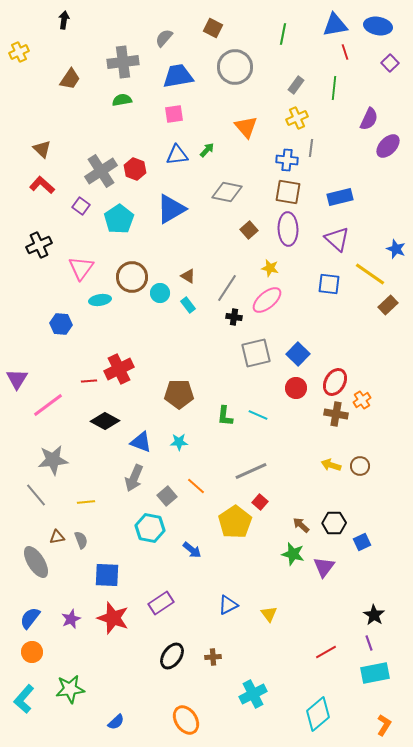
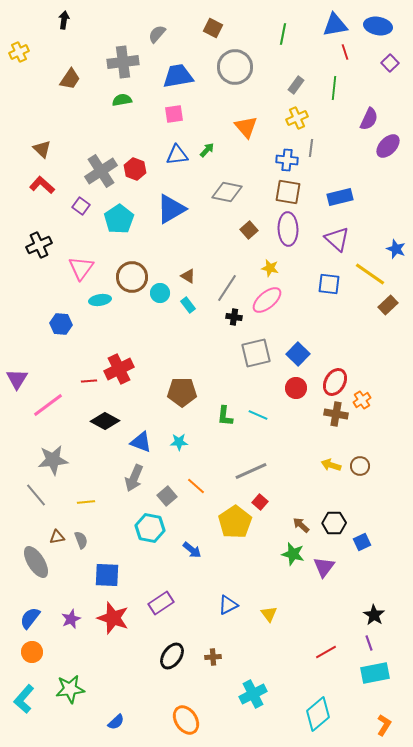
gray semicircle at (164, 38): moved 7 px left, 4 px up
brown pentagon at (179, 394): moved 3 px right, 2 px up
